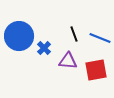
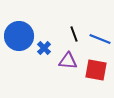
blue line: moved 1 px down
red square: rotated 20 degrees clockwise
